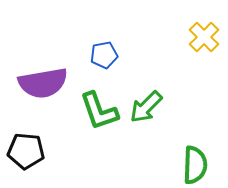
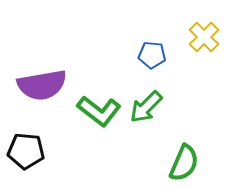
blue pentagon: moved 48 px right; rotated 16 degrees clockwise
purple semicircle: moved 1 px left, 2 px down
green L-shape: rotated 33 degrees counterclockwise
green semicircle: moved 11 px left, 2 px up; rotated 21 degrees clockwise
